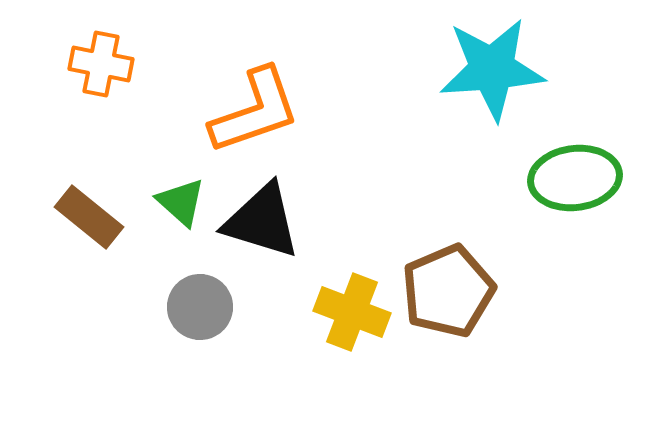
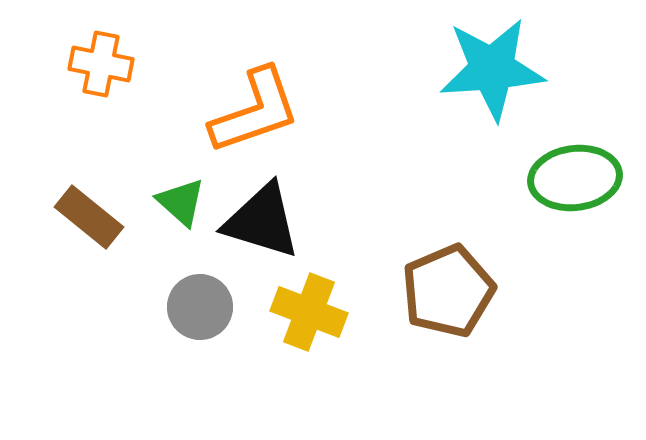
yellow cross: moved 43 px left
